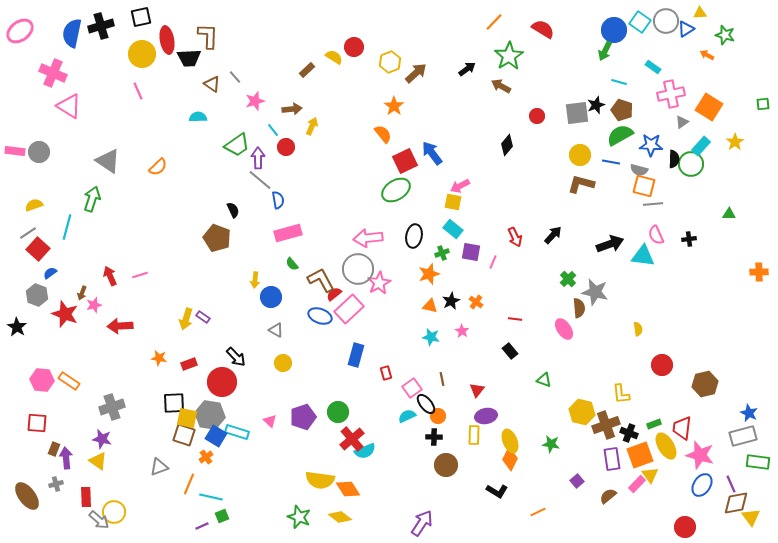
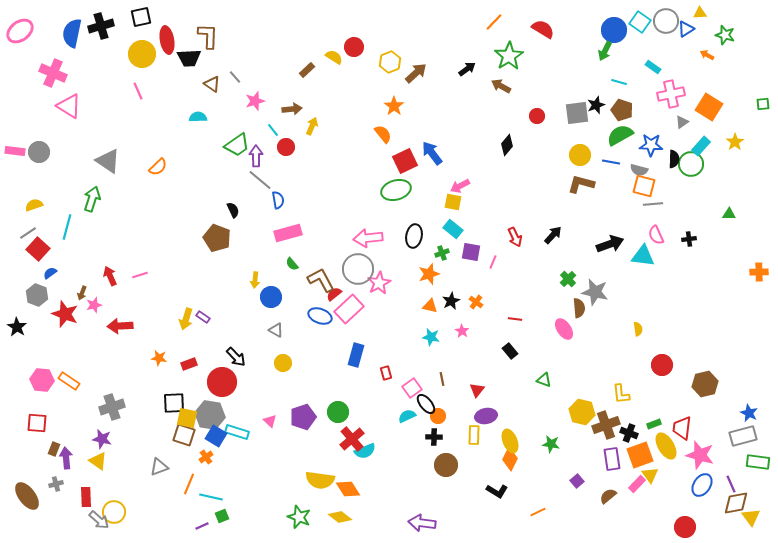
purple arrow at (258, 158): moved 2 px left, 2 px up
green ellipse at (396, 190): rotated 16 degrees clockwise
purple arrow at (422, 523): rotated 116 degrees counterclockwise
